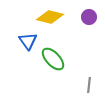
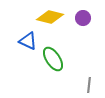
purple circle: moved 6 px left, 1 px down
blue triangle: rotated 30 degrees counterclockwise
green ellipse: rotated 10 degrees clockwise
